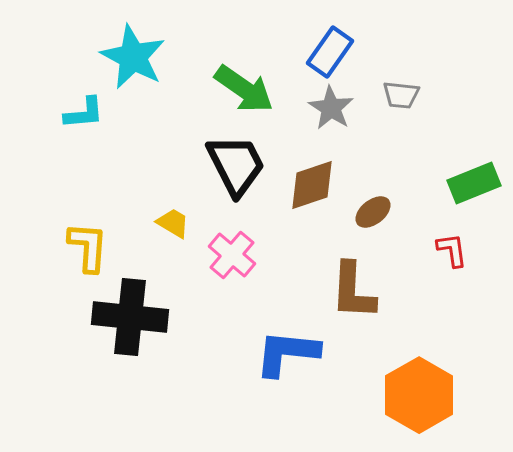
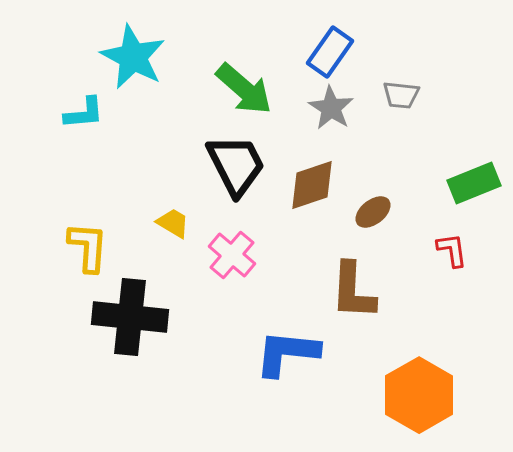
green arrow: rotated 6 degrees clockwise
